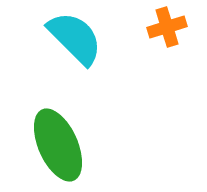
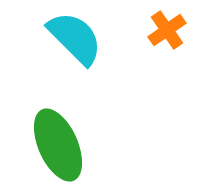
orange cross: moved 3 px down; rotated 18 degrees counterclockwise
